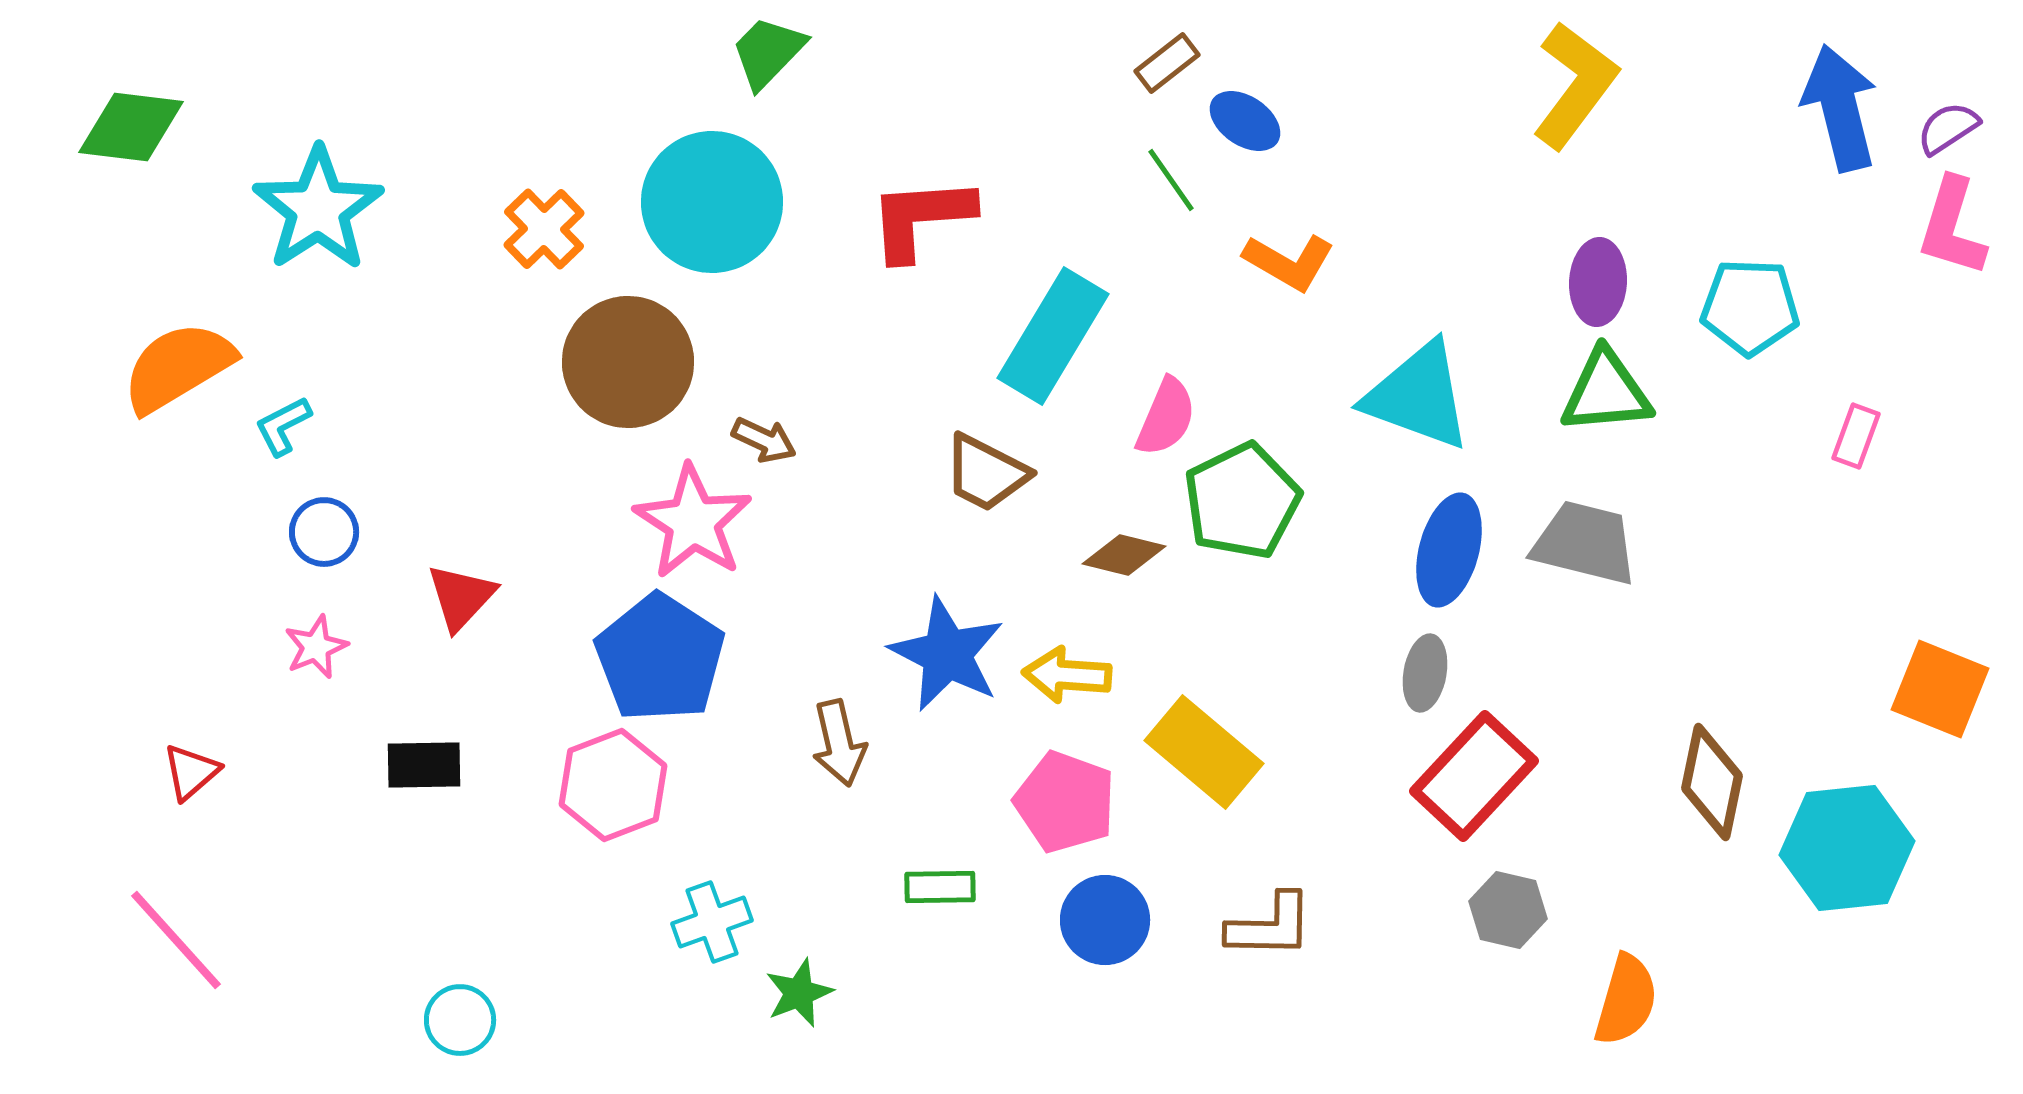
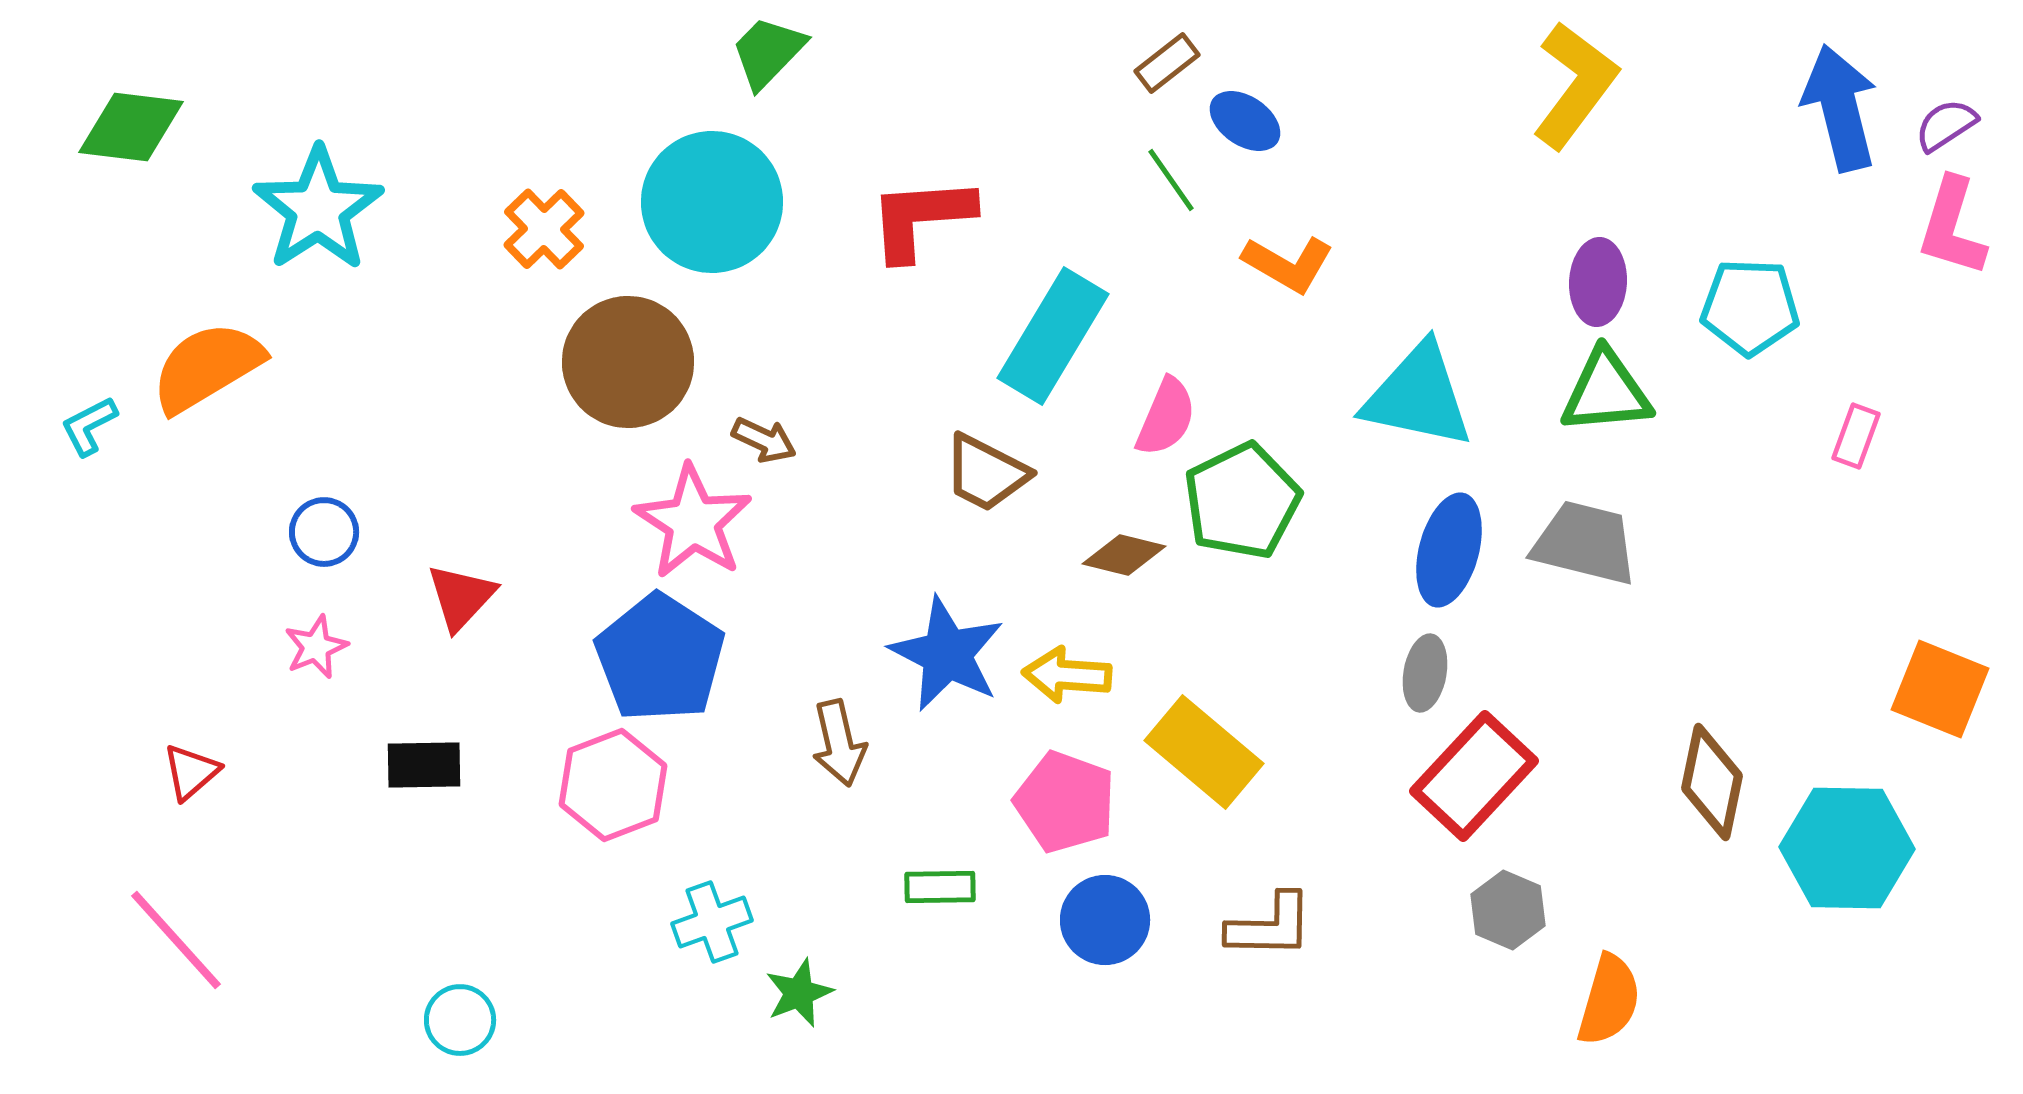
purple semicircle at (1948, 128): moved 2 px left, 3 px up
orange L-shape at (1289, 262): moved 1 px left, 2 px down
orange semicircle at (178, 367): moved 29 px right
cyan triangle at (1418, 396): rotated 8 degrees counterclockwise
cyan L-shape at (283, 426): moved 194 px left
cyan hexagon at (1847, 848): rotated 7 degrees clockwise
gray hexagon at (1508, 910): rotated 10 degrees clockwise
orange semicircle at (1626, 1000): moved 17 px left
